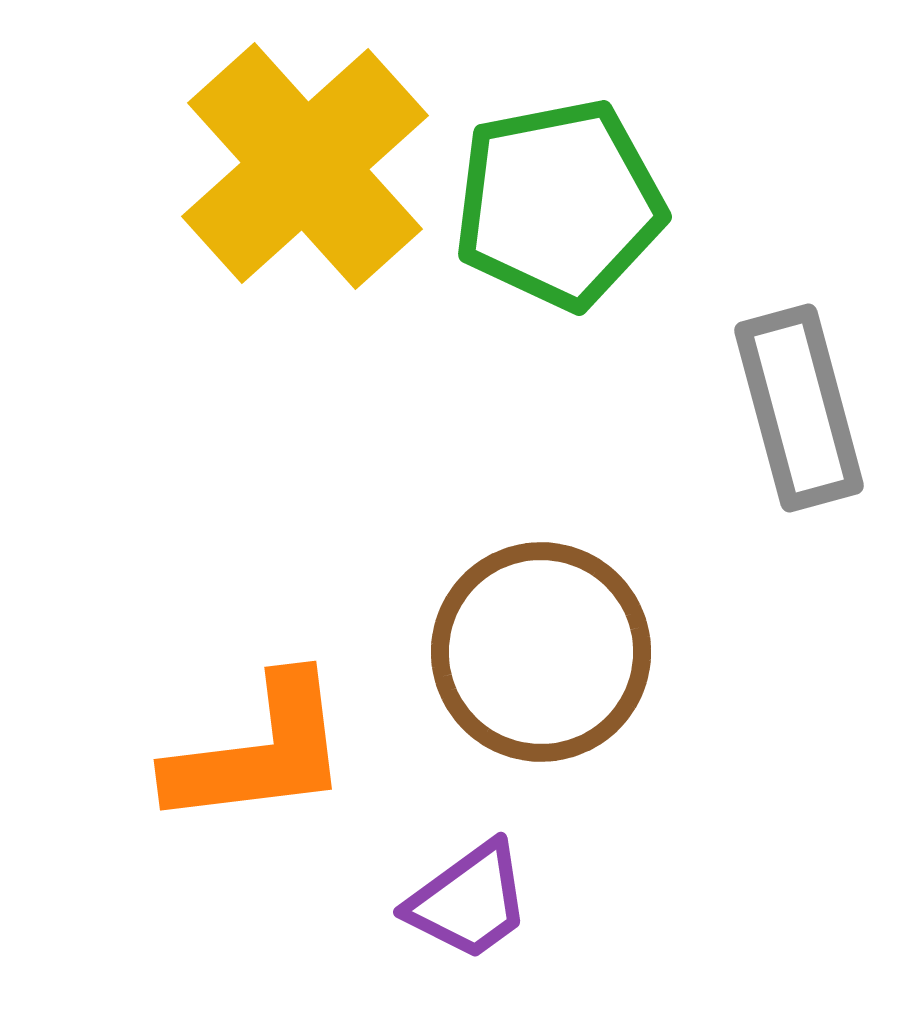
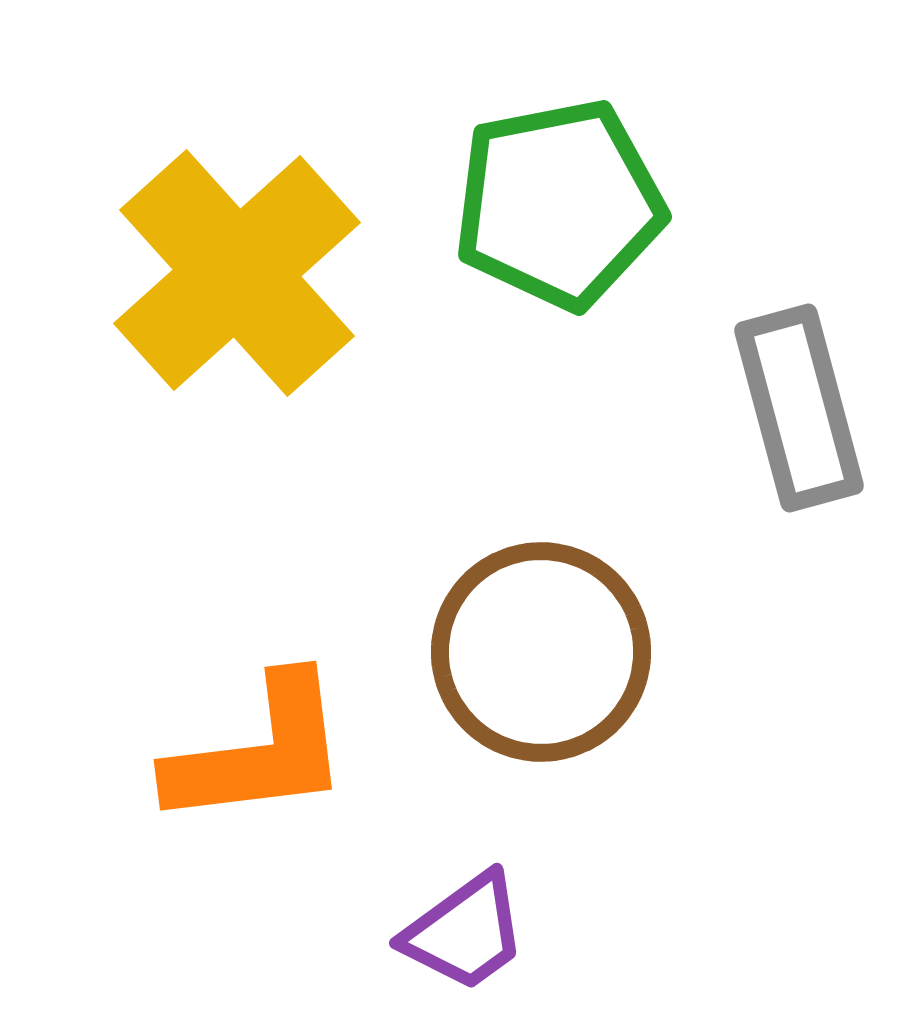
yellow cross: moved 68 px left, 107 px down
purple trapezoid: moved 4 px left, 31 px down
